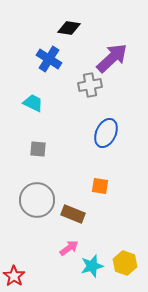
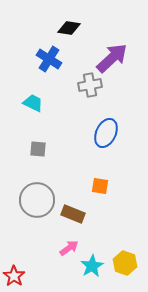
cyan star: rotated 15 degrees counterclockwise
